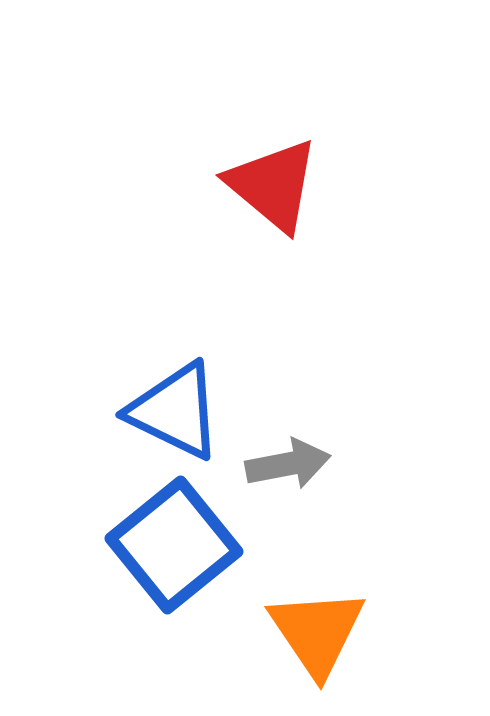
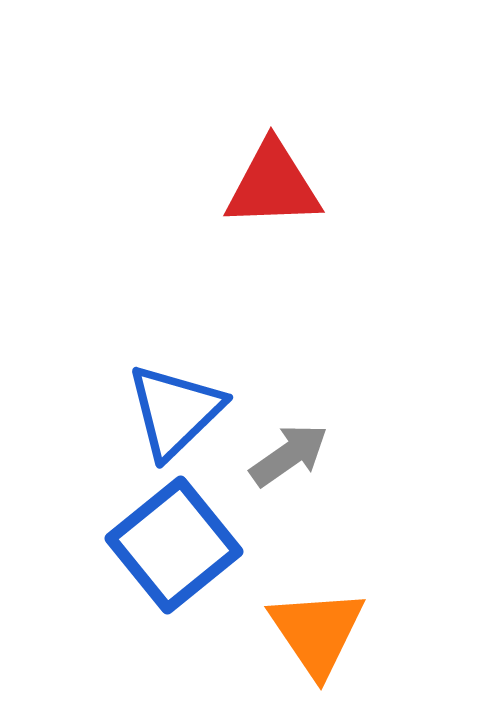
red triangle: rotated 42 degrees counterclockwise
blue triangle: rotated 50 degrees clockwise
gray arrow: moved 1 px right, 9 px up; rotated 24 degrees counterclockwise
